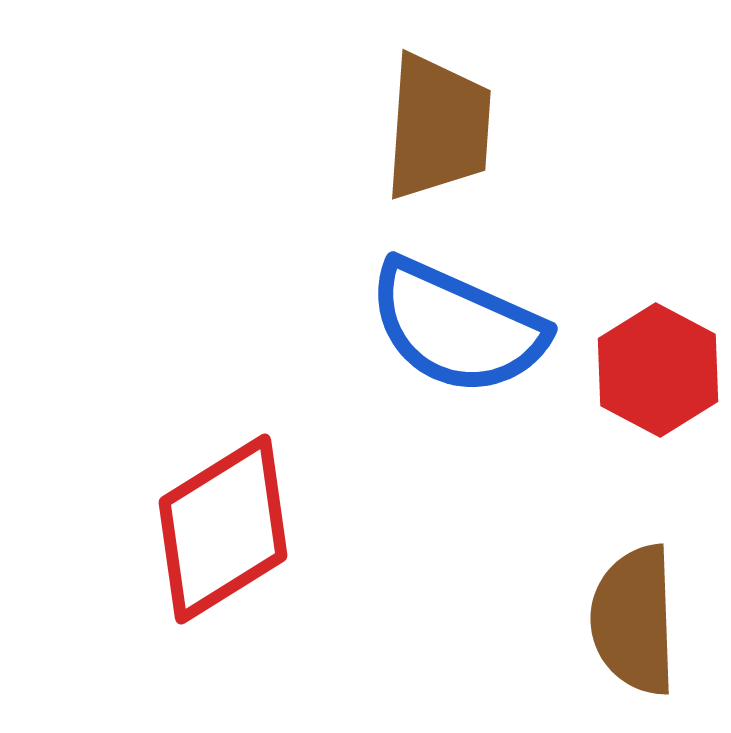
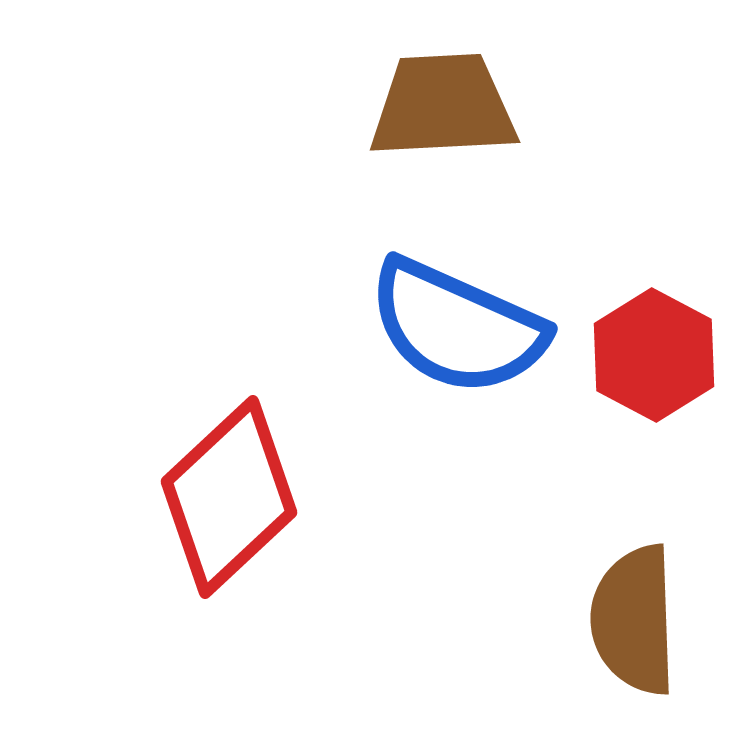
brown trapezoid: moved 5 px right, 21 px up; rotated 97 degrees counterclockwise
red hexagon: moved 4 px left, 15 px up
red diamond: moved 6 px right, 32 px up; rotated 11 degrees counterclockwise
